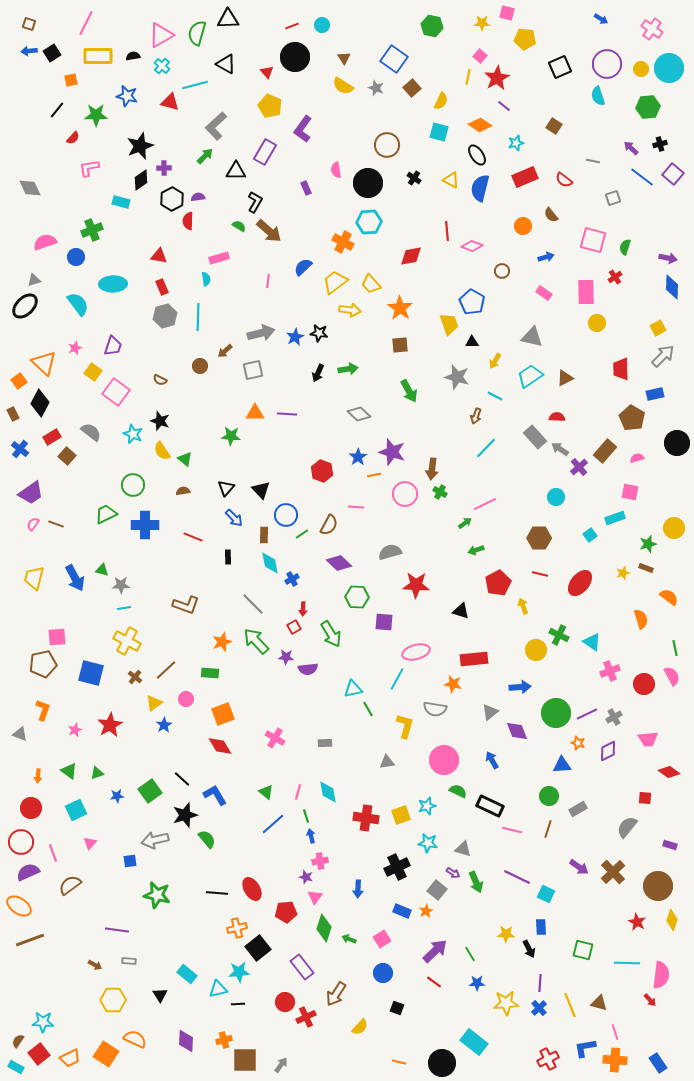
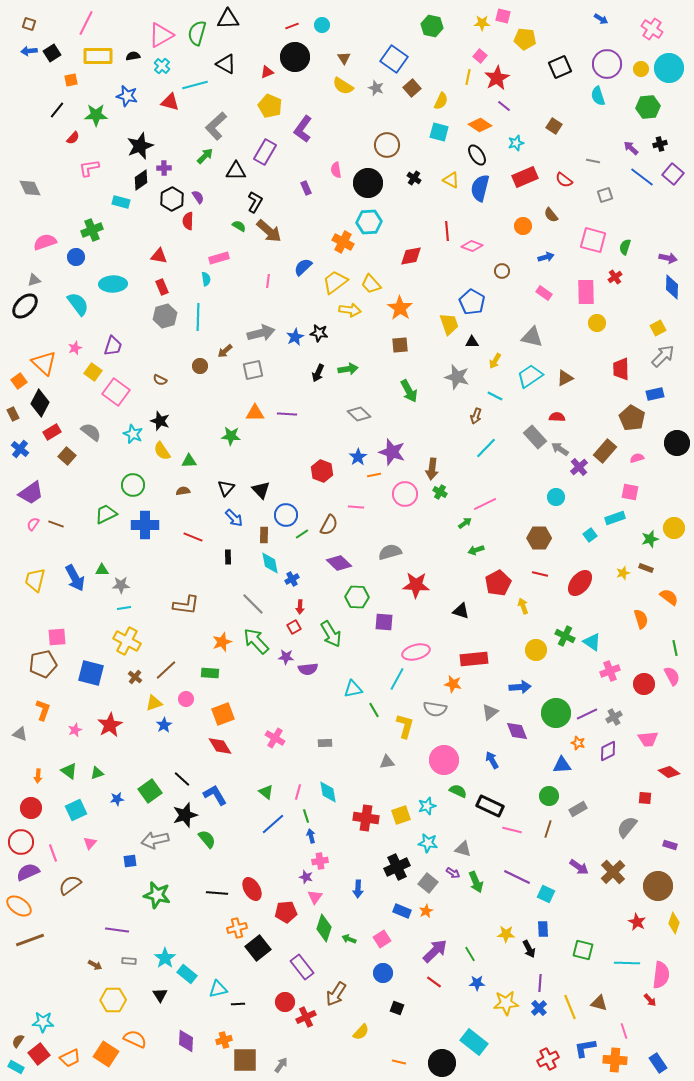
pink square at (507, 13): moved 4 px left, 3 px down
red triangle at (267, 72): rotated 48 degrees clockwise
purple semicircle at (198, 197): rotated 64 degrees clockwise
gray square at (613, 198): moved 8 px left, 3 px up
red rectangle at (52, 437): moved 5 px up
green triangle at (185, 459): moved 4 px right, 2 px down; rotated 42 degrees counterclockwise
green star at (648, 544): moved 2 px right, 5 px up
green triangle at (102, 570): rotated 16 degrees counterclockwise
yellow trapezoid at (34, 578): moved 1 px right, 2 px down
brown L-shape at (186, 605): rotated 12 degrees counterclockwise
red arrow at (303, 609): moved 3 px left, 2 px up
green cross at (559, 635): moved 6 px right, 1 px down
yellow triangle at (154, 703): rotated 18 degrees clockwise
green line at (368, 709): moved 6 px right, 1 px down
blue star at (117, 796): moved 3 px down
gray square at (437, 890): moved 9 px left, 7 px up
yellow diamond at (672, 920): moved 2 px right, 3 px down
blue rectangle at (541, 927): moved 2 px right, 2 px down
cyan star at (239, 972): moved 74 px left, 14 px up; rotated 30 degrees counterclockwise
yellow line at (570, 1005): moved 2 px down
yellow semicircle at (360, 1027): moved 1 px right, 5 px down
pink line at (615, 1032): moved 9 px right, 1 px up
